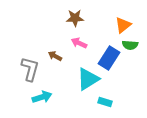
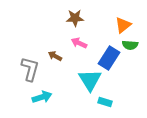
cyan triangle: moved 2 px right, 1 px down; rotated 30 degrees counterclockwise
